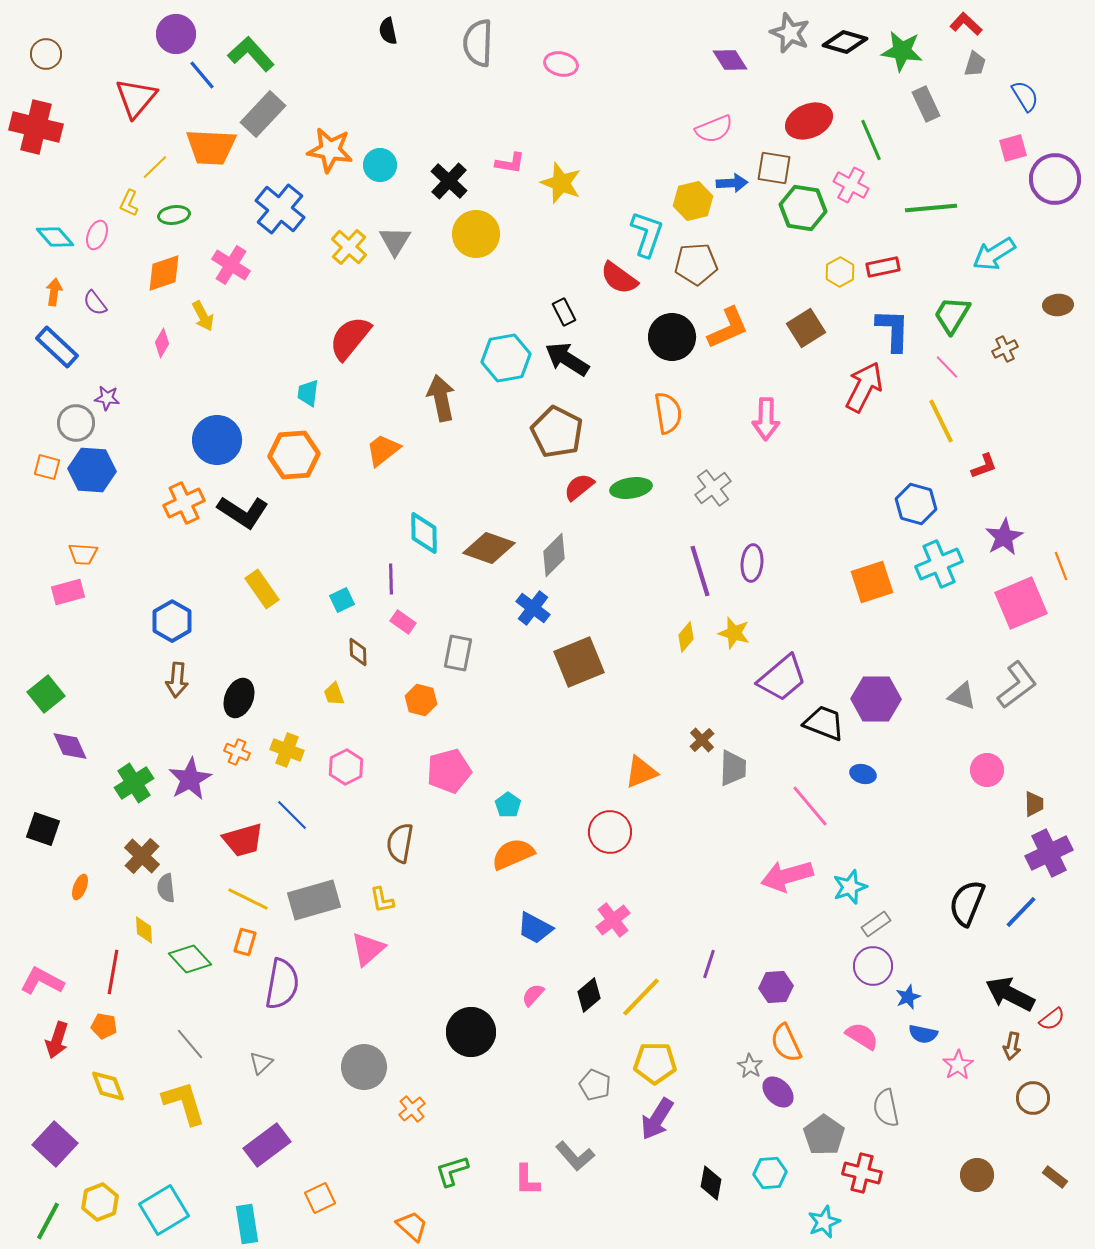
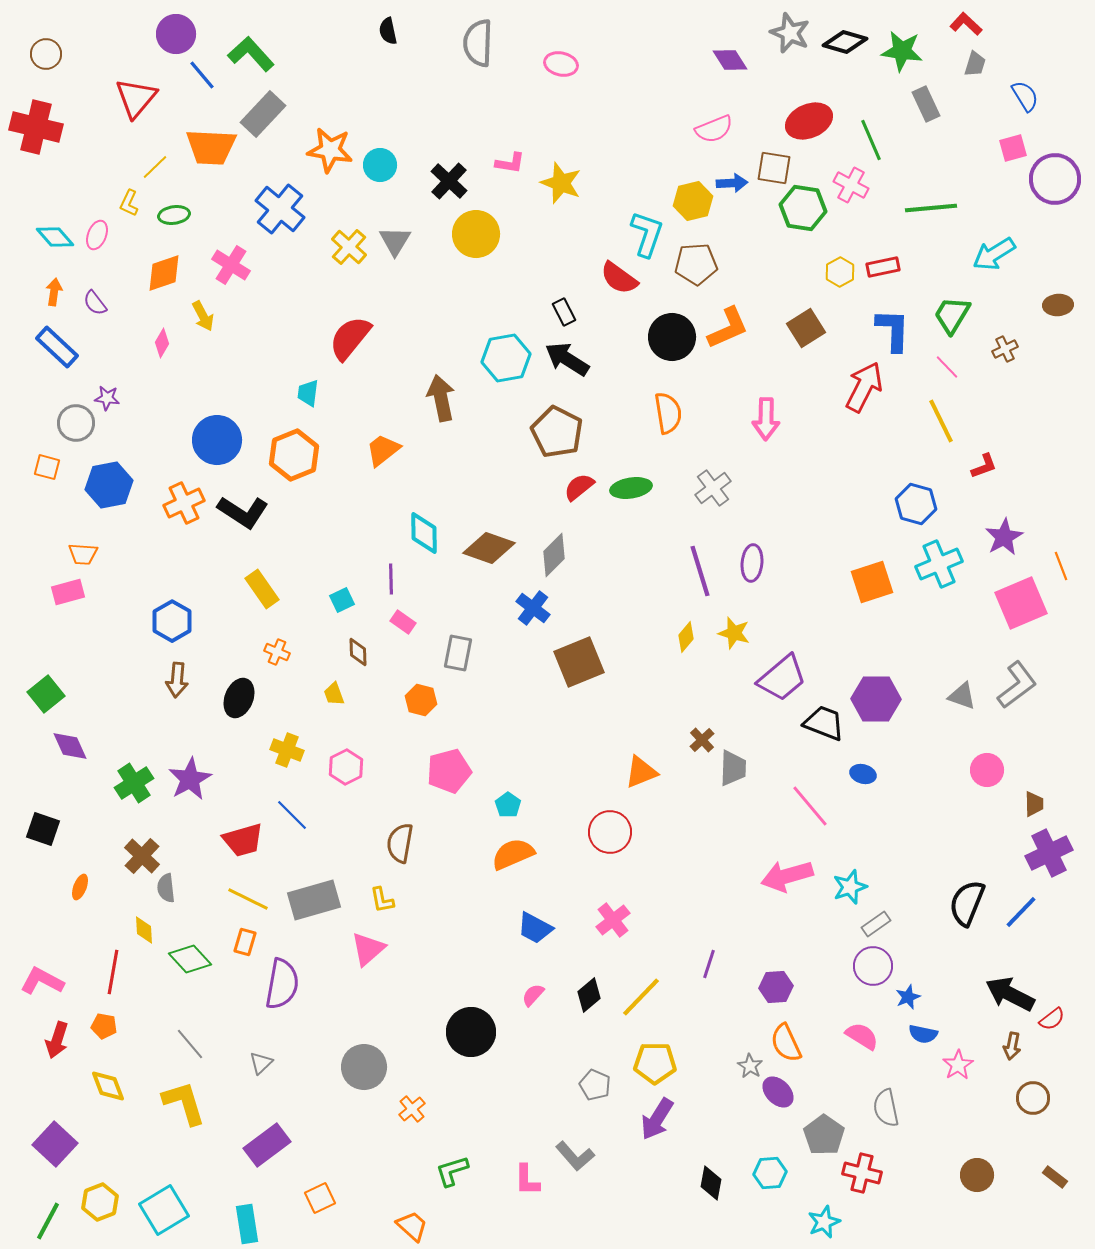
orange hexagon at (294, 455): rotated 18 degrees counterclockwise
blue hexagon at (92, 470): moved 17 px right, 15 px down; rotated 15 degrees counterclockwise
orange cross at (237, 752): moved 40 px right, 100 px up
